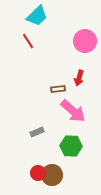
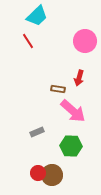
brown rectangle: rotated 16 degrees clockwise
